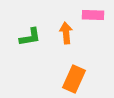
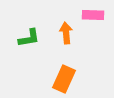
green L-shape: moved 1 px left, 1 px down
orange rectangle: moved 10 px left
